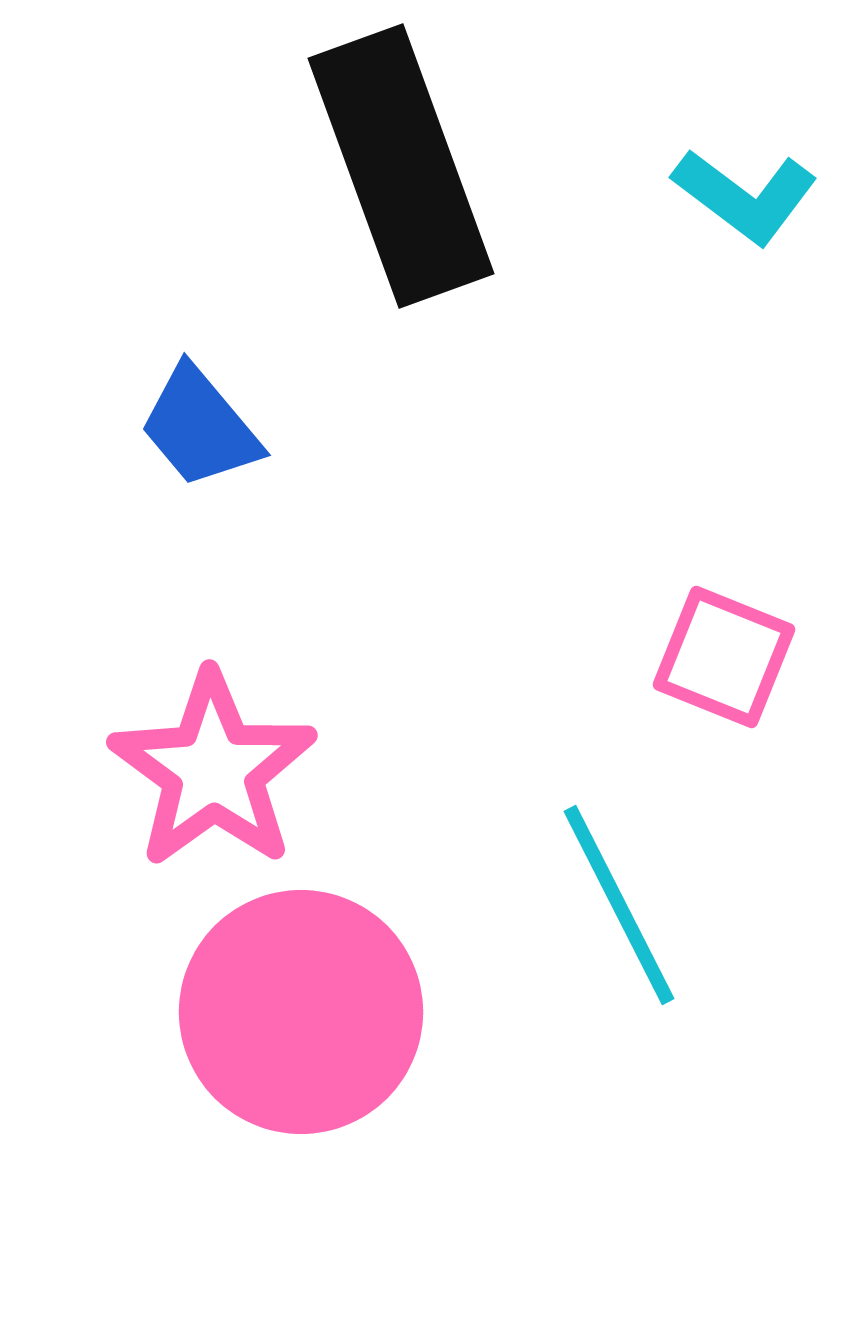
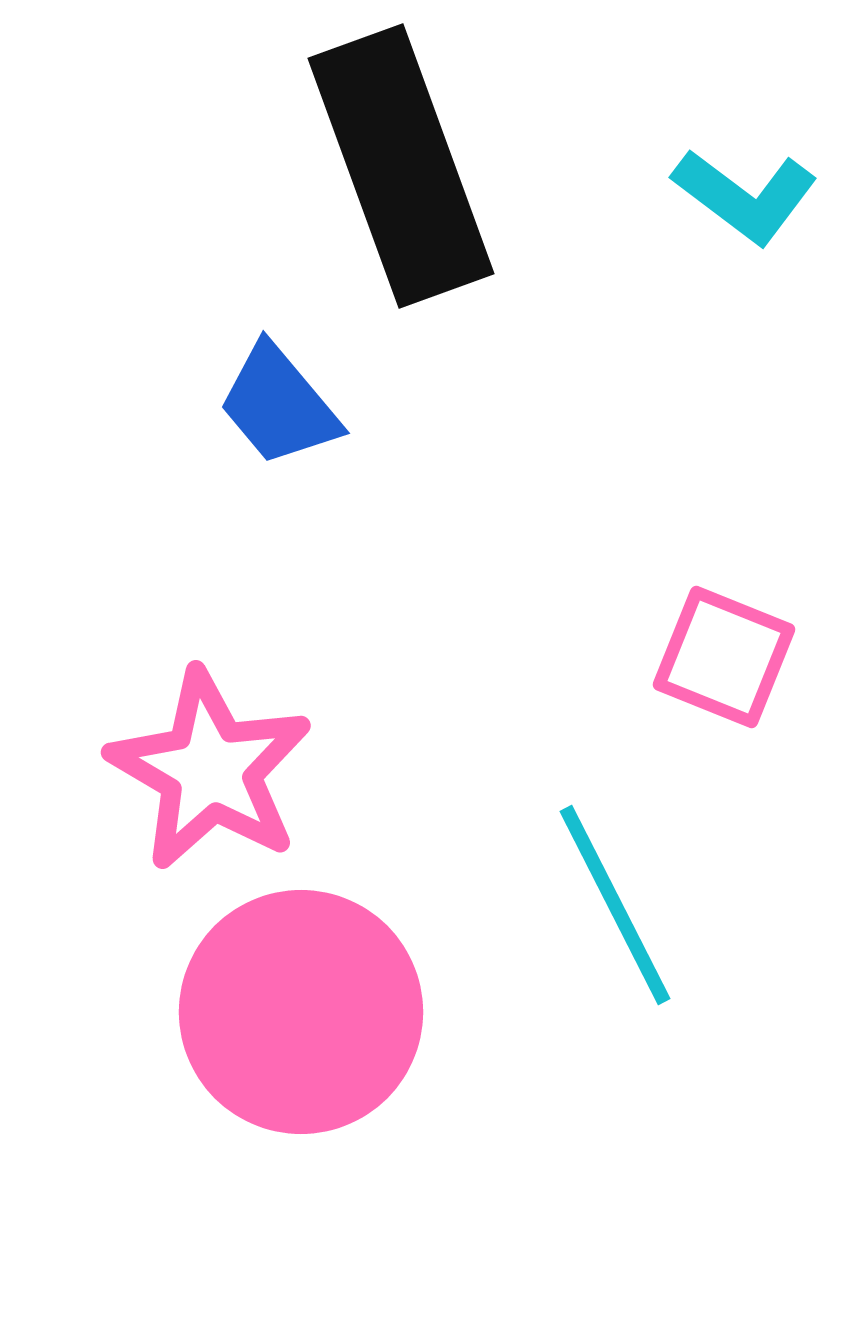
blue trapezoid: moved 79 px right, 22 px up
pink star: moved 3 px left; rotated 6 degrees counterclockwise
cyan line: moved 4 px left
